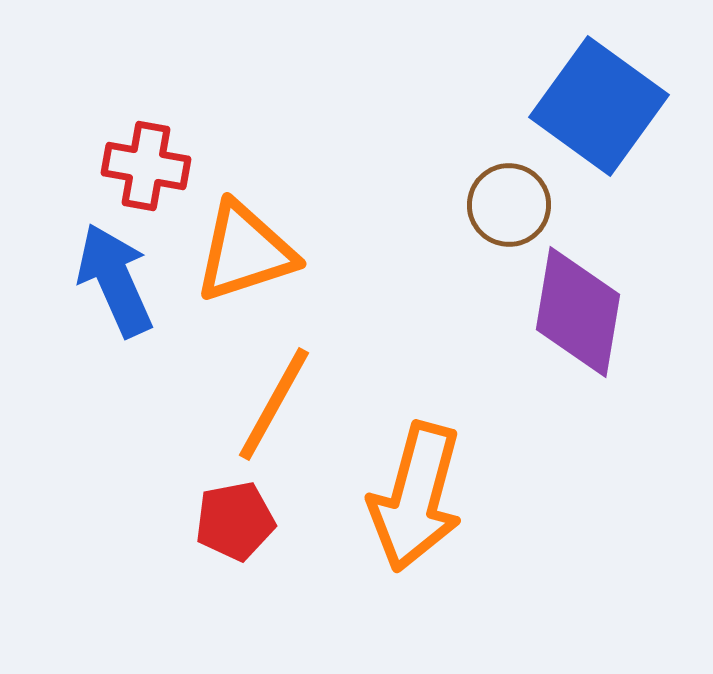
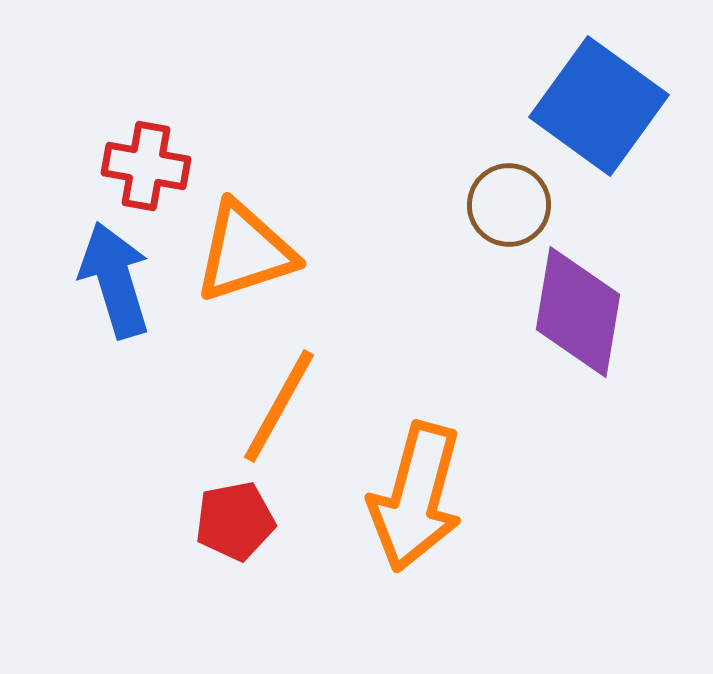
blue arrow: rotated 7 degrees clockwise
orange line: moved 5 px right, 2 px down
